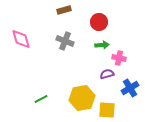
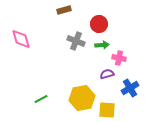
red circle: moved 2 px down
gray cross: moved 11 px right
